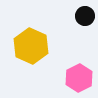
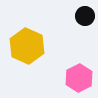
yellow hexagon: moved 4 px left
